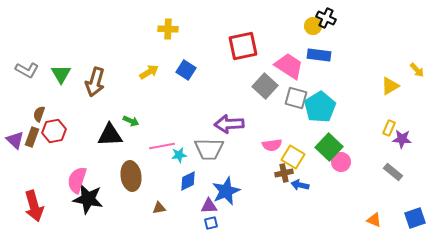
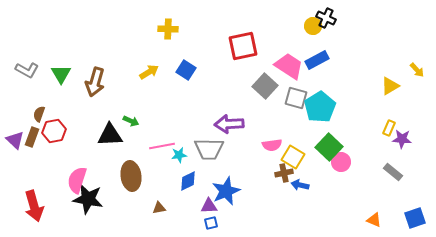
blue rectangle at (319, 55): moved 2 px left, 5 px down; rotated 35 degrees counterclockwise
